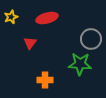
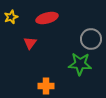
orange cross: moved 1 px right, 6 px down
